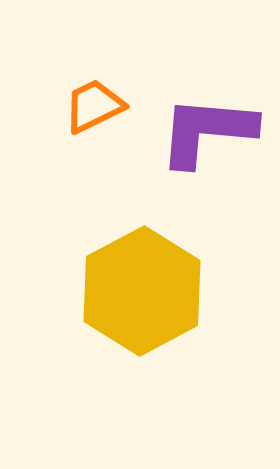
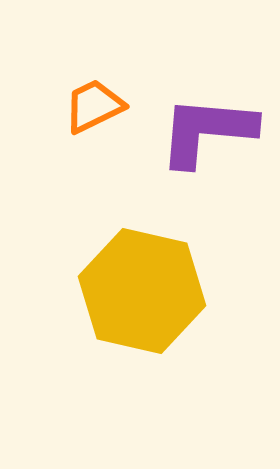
yellow hexagon: rotated 19 degrees counterclockwise
